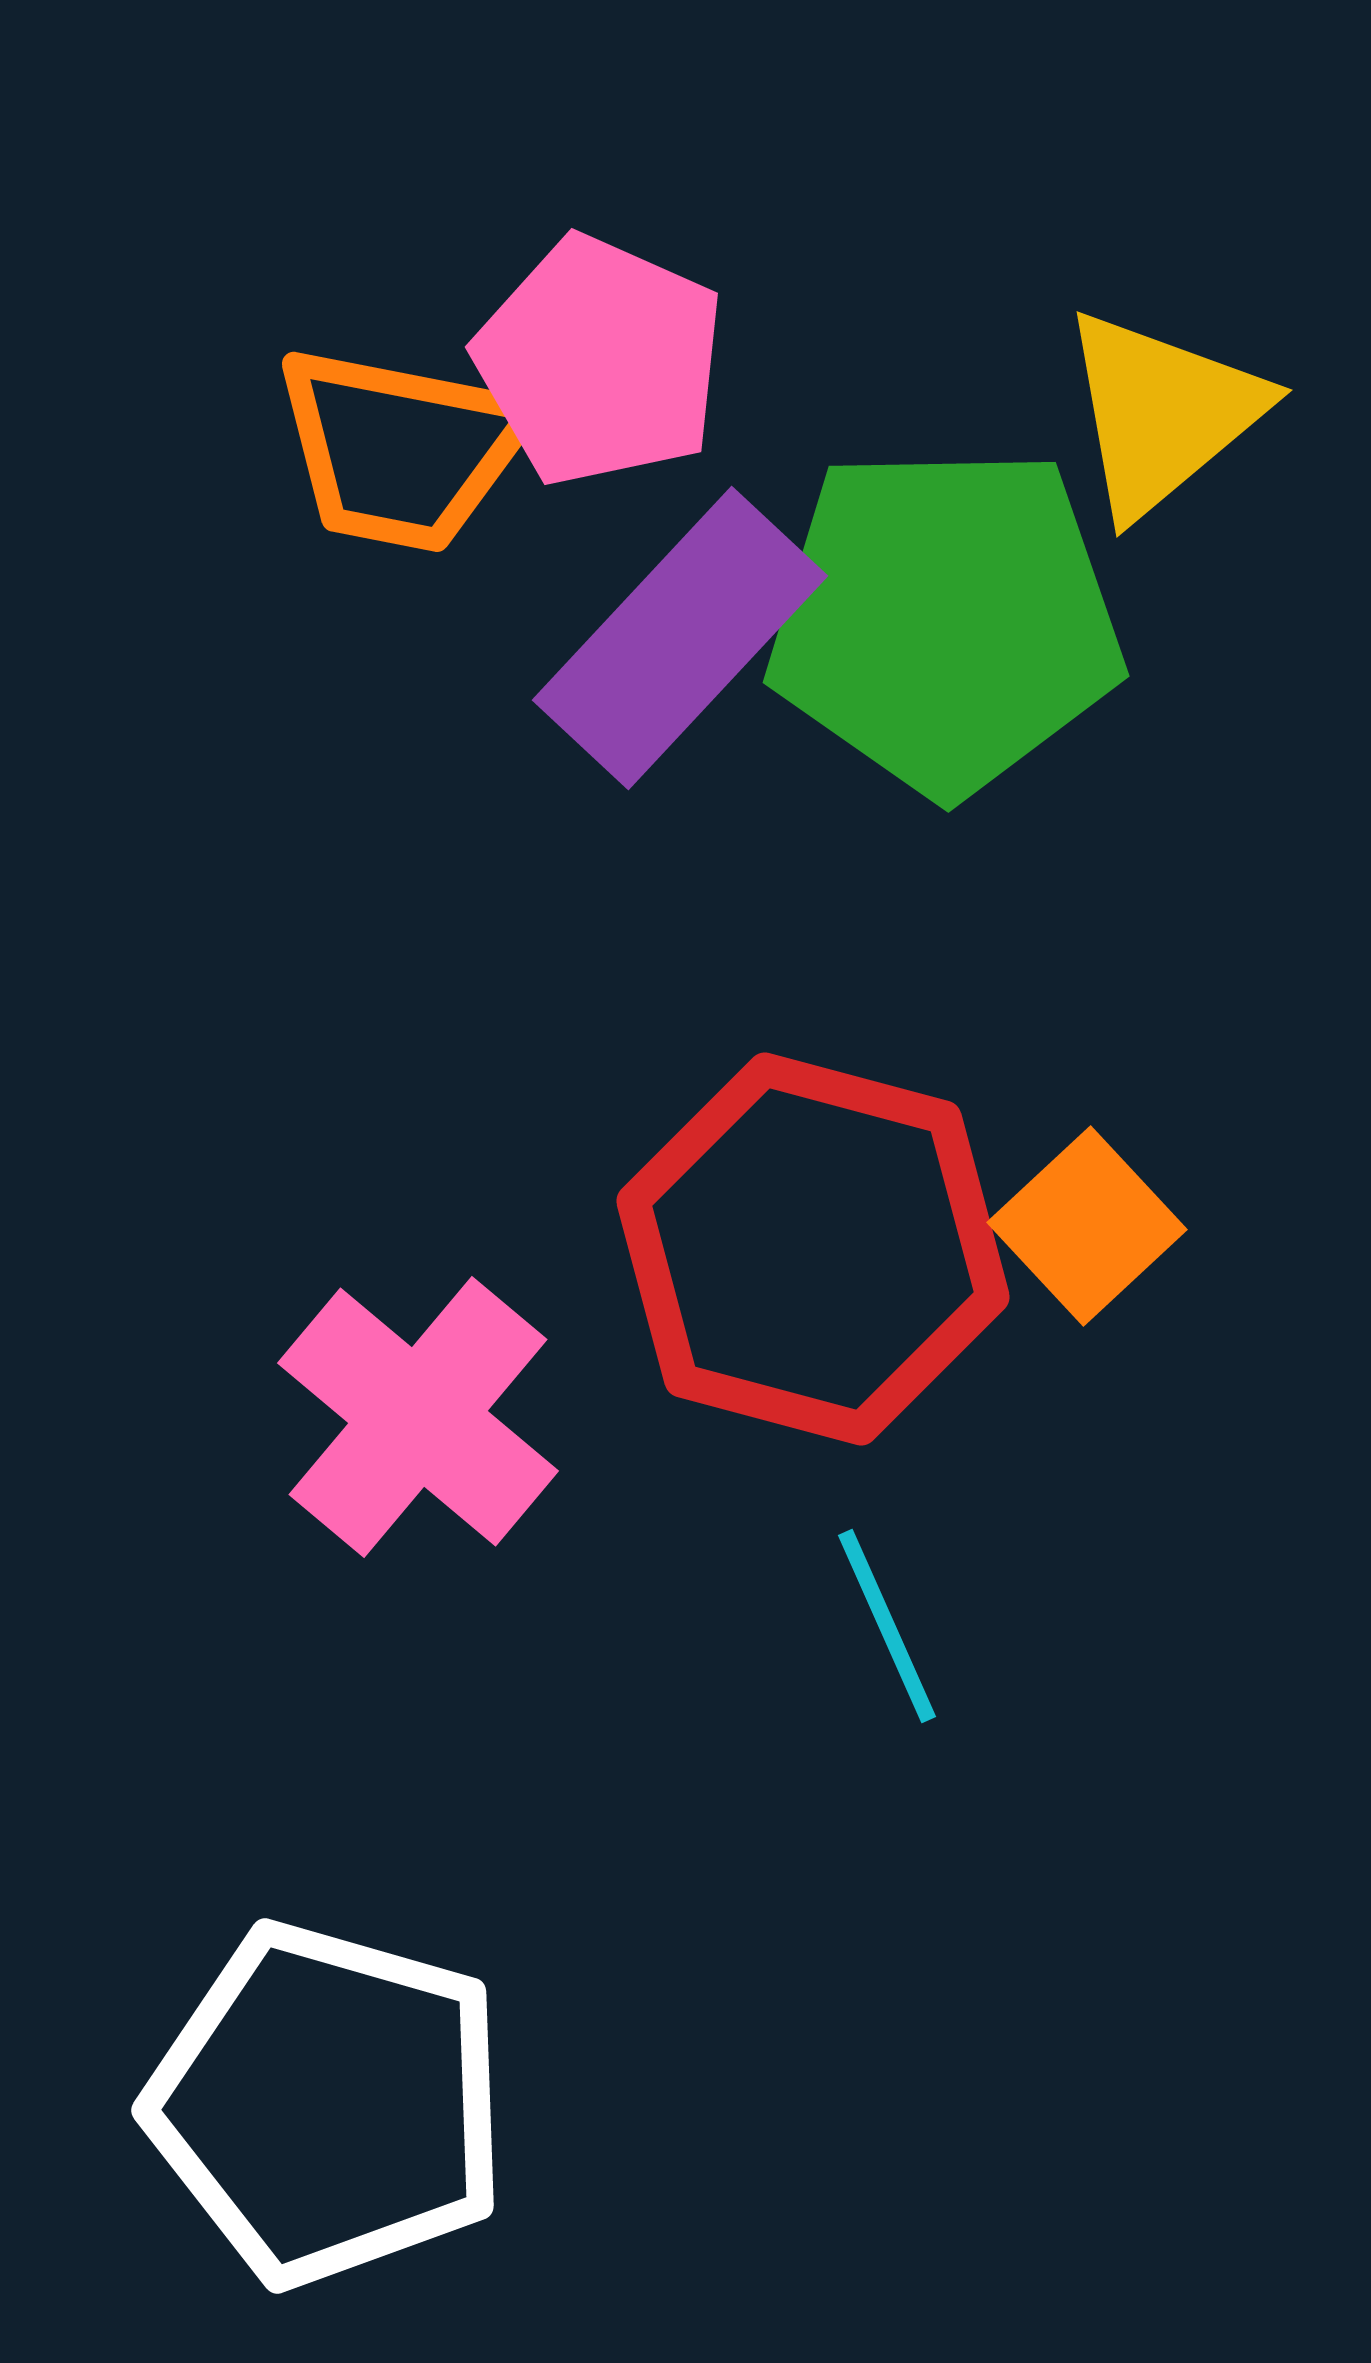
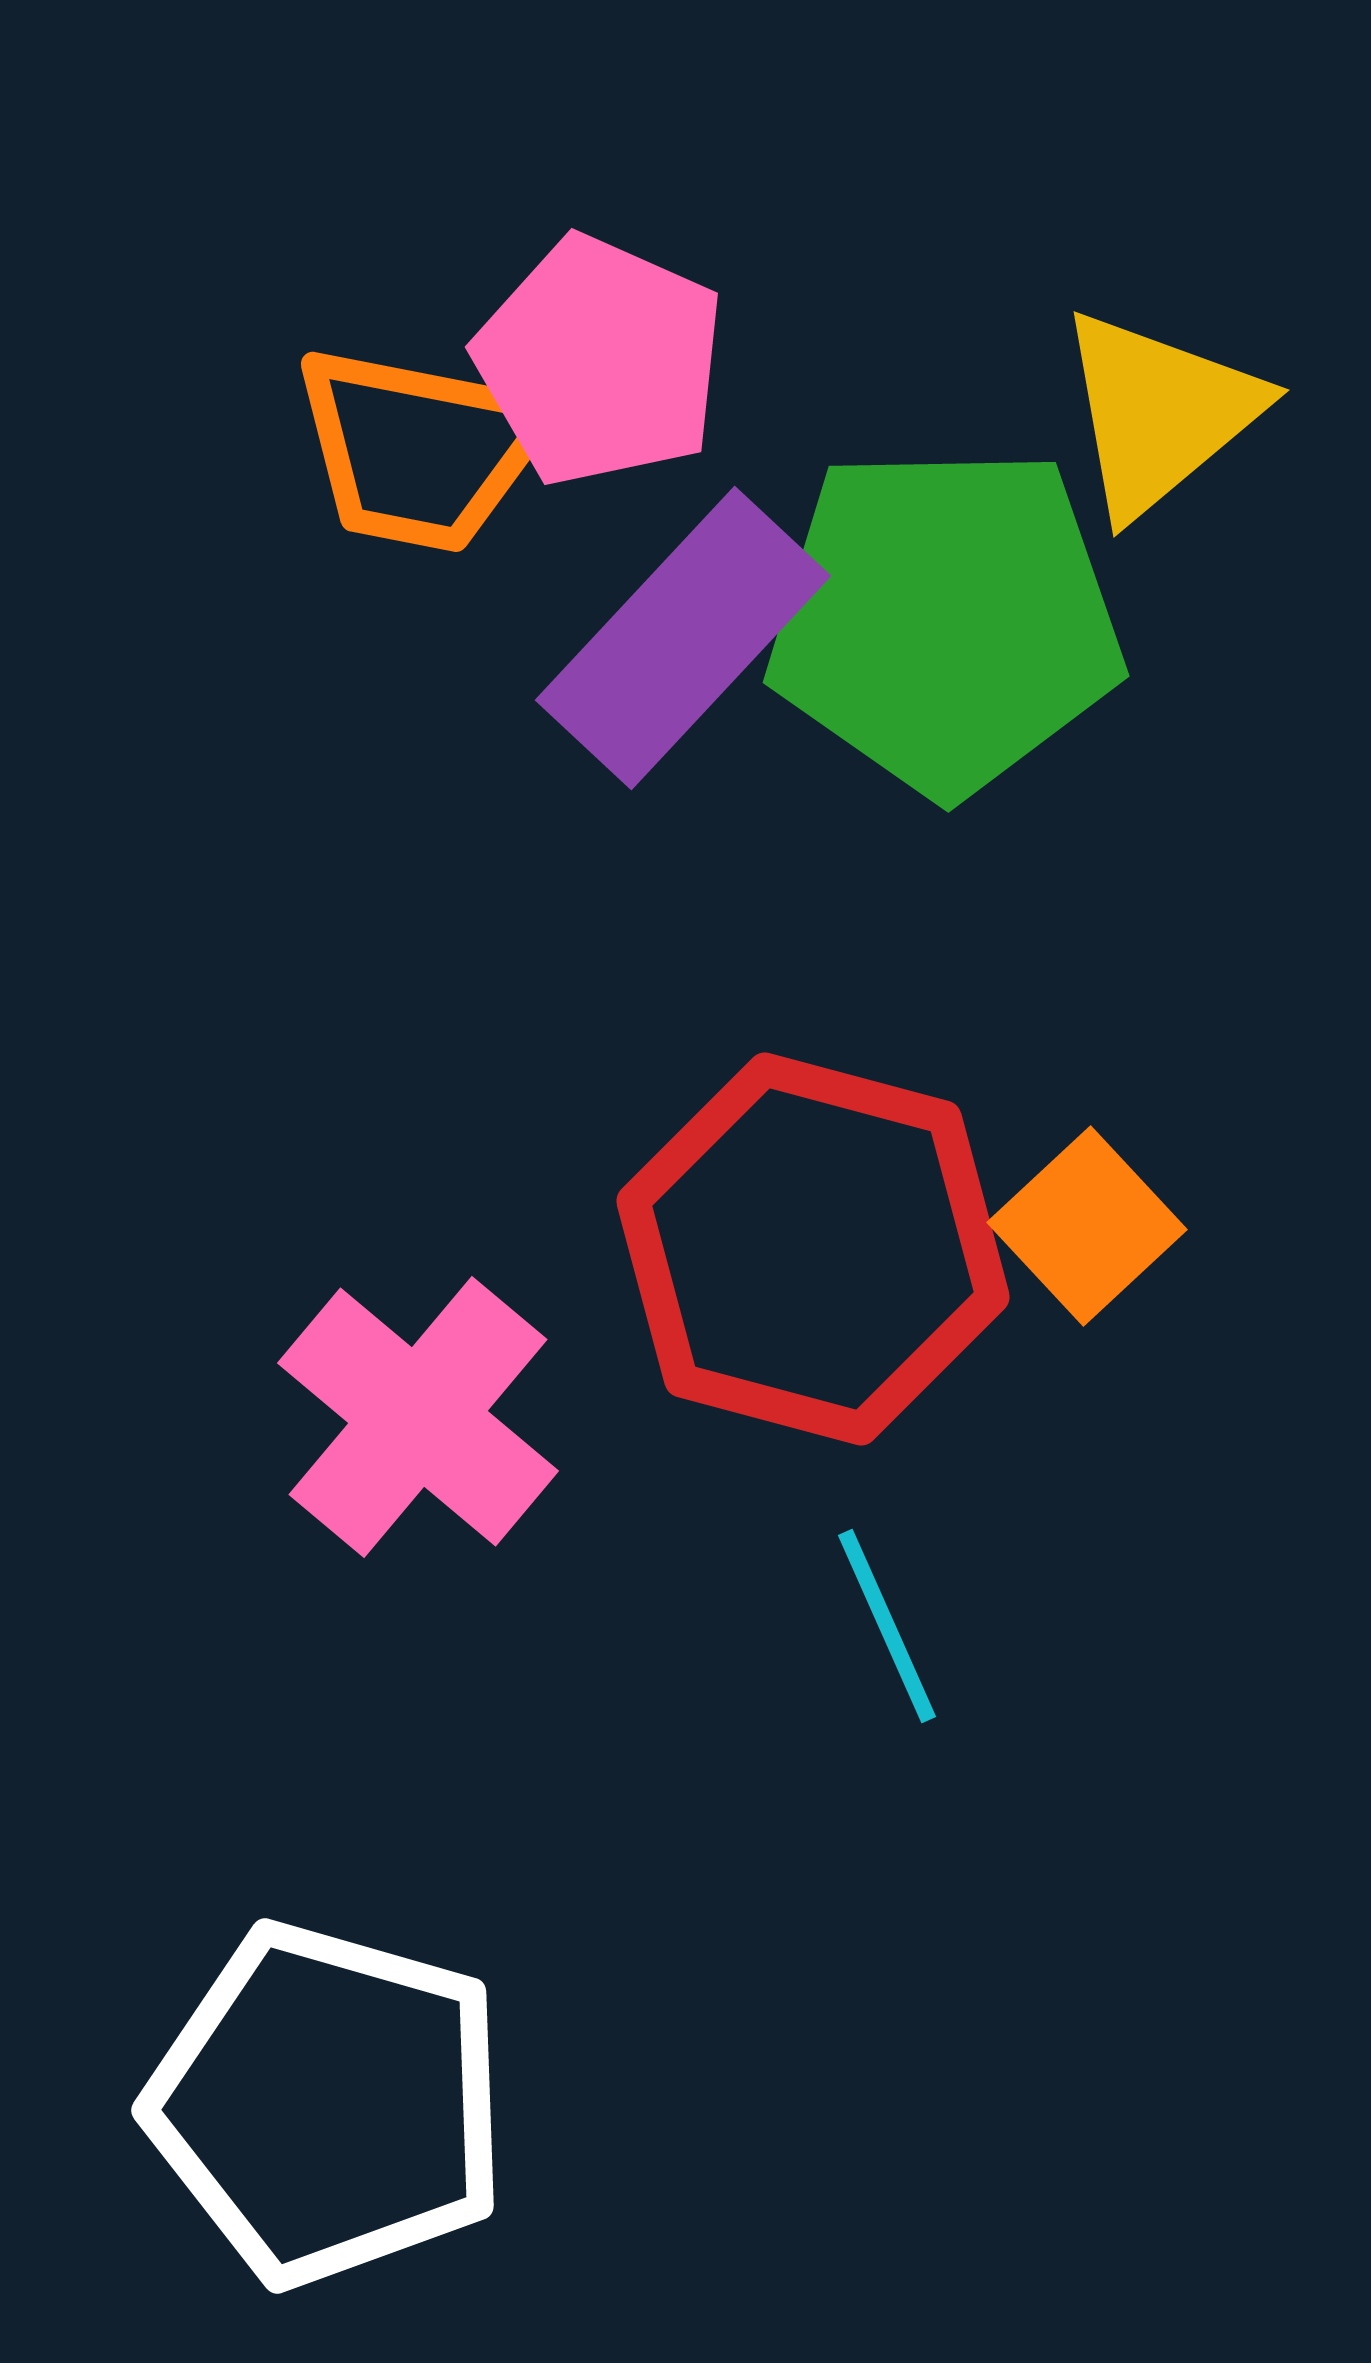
yellow triangle: moved 3 px left
orange trapezoid: moved 19 px right
purple rectangle: moved 3 px right
